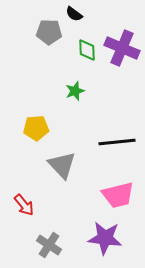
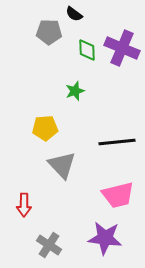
yellow pentagon: moved 9 px right
red arrow: rotated 40 degrees clockwise
